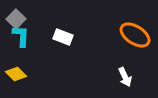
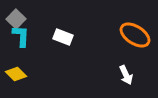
white arrow: moved 1 px right, 2 px up
